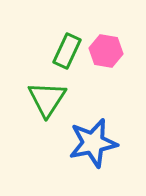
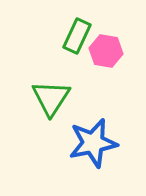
green rectangle: moved 10 px right, 15 px up
green triangle: moved 4 px right, 1 px up
